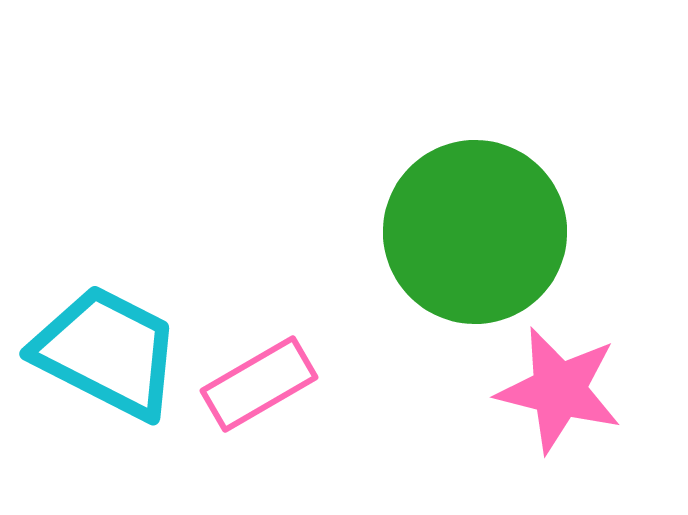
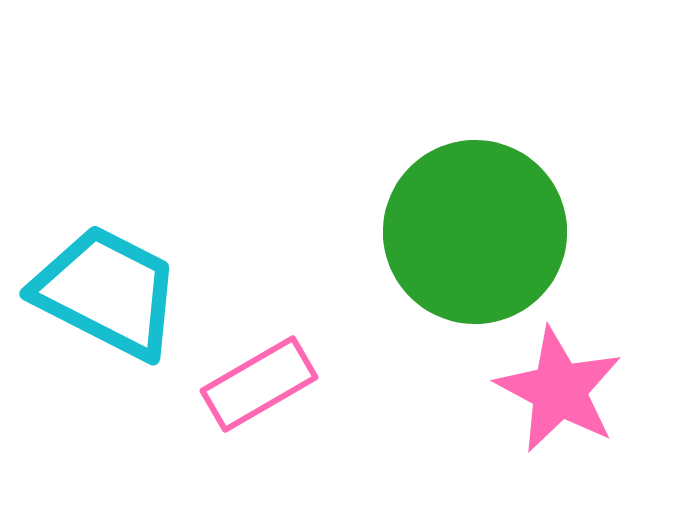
cyan trapezoid: moved 60 px up
pink star: rotated 14 degrees clockwise
